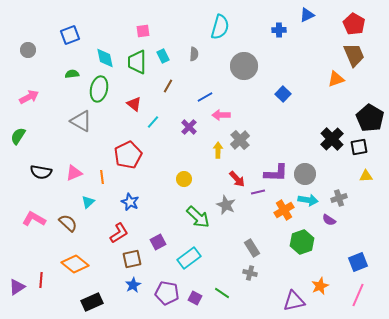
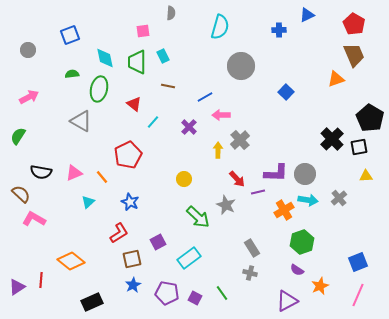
gray semicircle at (194, 54): moved 23 px left, 41 px up
gray circle at (244, 66): moved 3 px left
brown line at (168, 86): rotated 72 degrees clockwise
blue square at (283, 94): moved 3 px right, 2 px up
orange line at (102, 177): rotated 32 degrees counterclockwise
gray cross at (339, 198): rotated 21 degrees counterclockwise
purple semicircle at (329, 220): moved 32 px left, 50 px down
brown semicircle at (68, 223): moved 47 px left, 29 px up
orange diamond at (75, 264): moved 4 px left, 3 px up
green line at (222, 293): rotated 21 degrees clockwise
purple triangle at (294, 301): moved 7 px left; rotated 15 degrees counterclockwise
